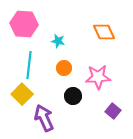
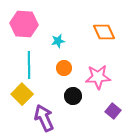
cyan star: rotated 24 degrees counterclockwise
cyan line: rotated 8 degrees counterclockwise
